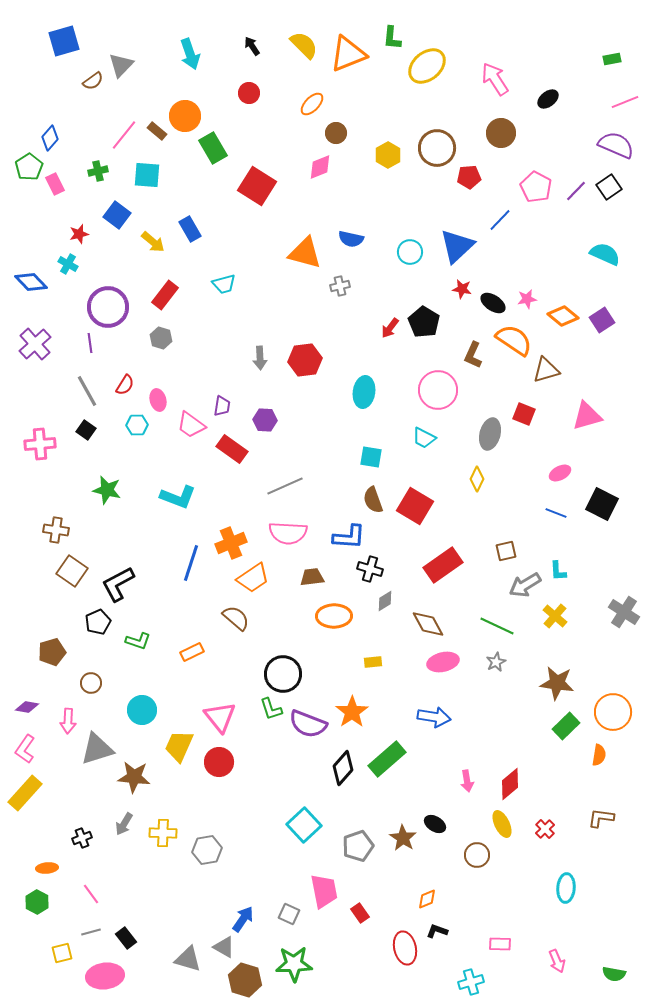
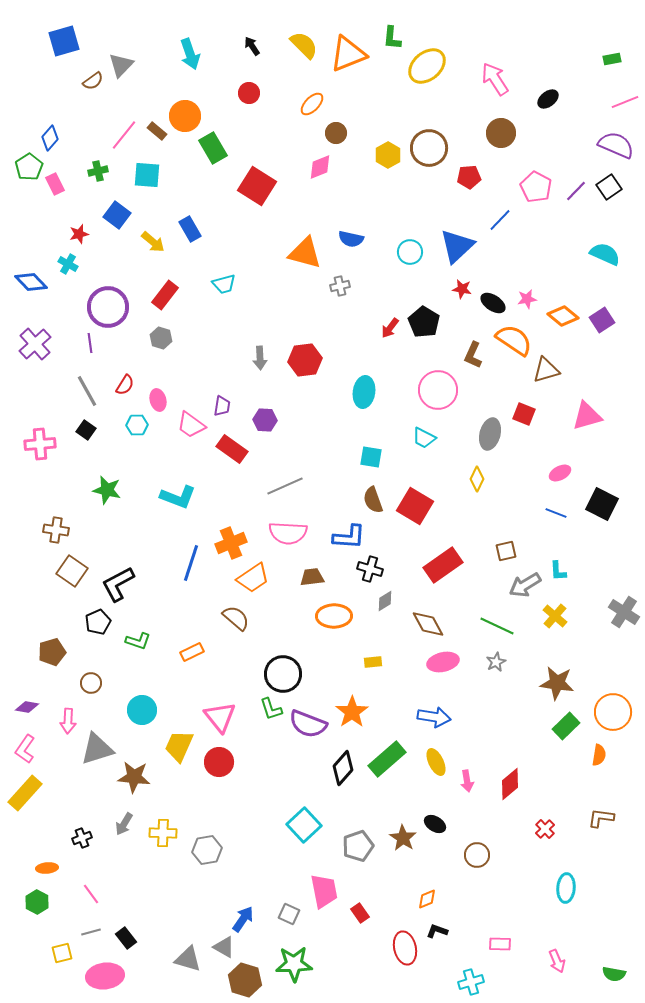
brown circle at (437, 148): moved 8 px left
yellow ellipse at (502, 824): moved 66 px left, 62 px up
